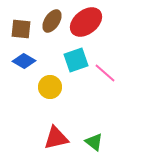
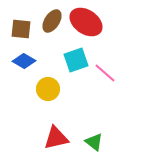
red ellipse: rotated 72 degrees clockwise
yellow circle: moved 2 px left, 2 px down
